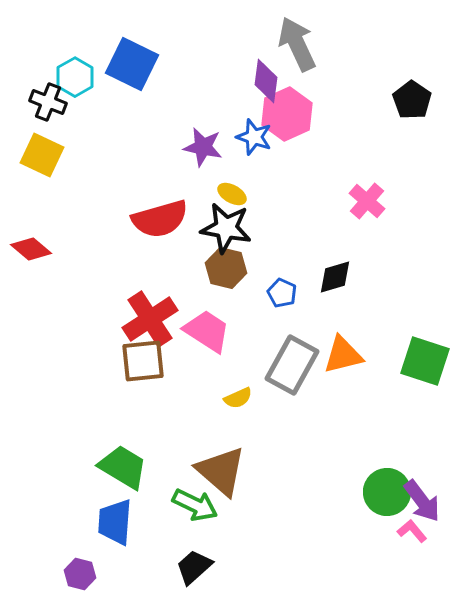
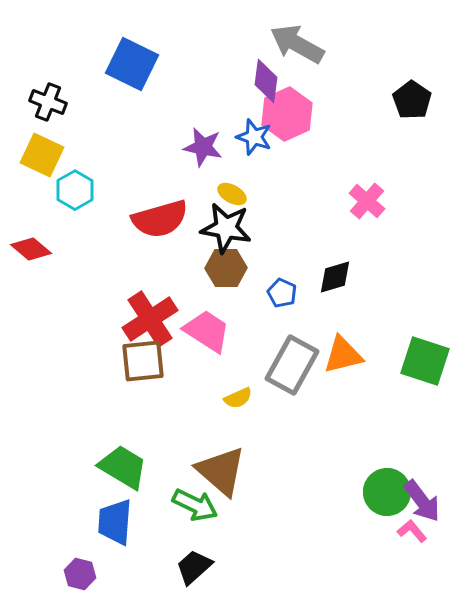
gray arrow: rotated 36 degrees counterclockwise
cyan hexagon: moved 113 px down
brown hexagon: rotated 15 degrees counterclockwise
